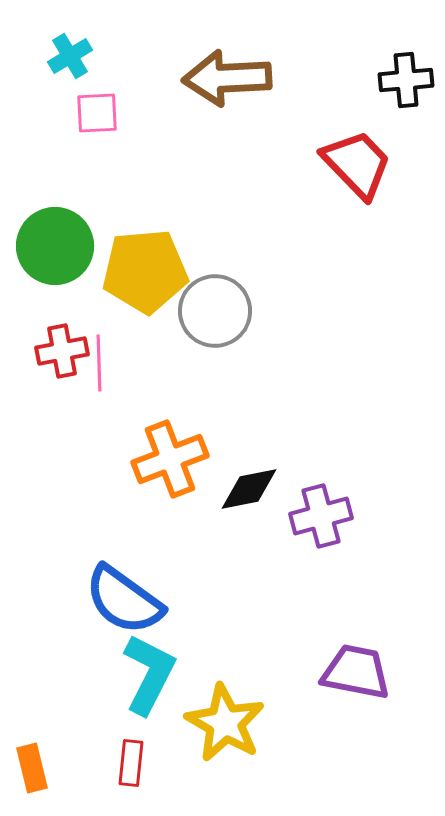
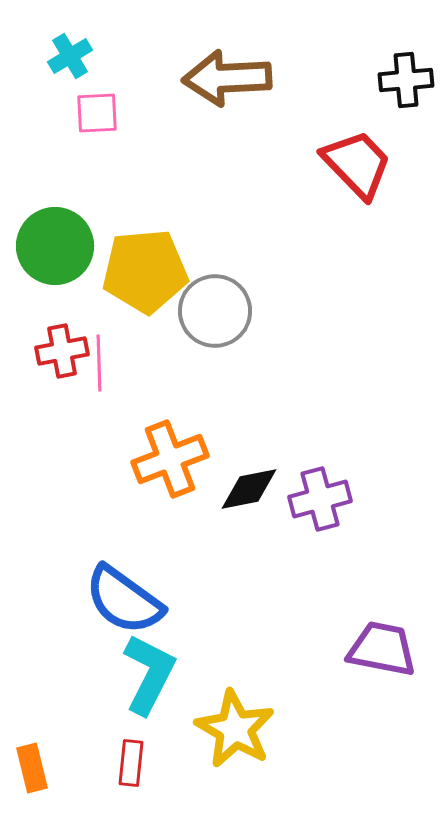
purple cross: moved 1 px left, 17 px up
purple trapezoid: moved 26 px right, 23 px up
yellow star: moved 10 px right, 6 px down
